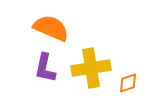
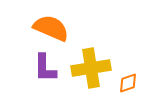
purple L-shape: rotated 12 degrees counterclockwise
